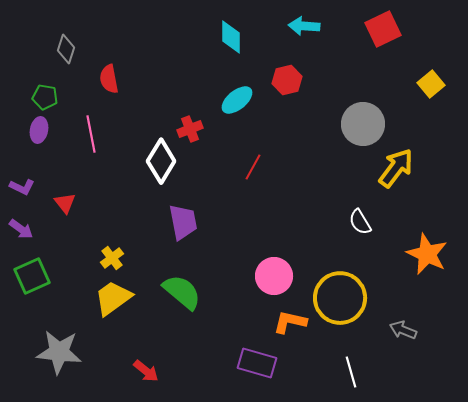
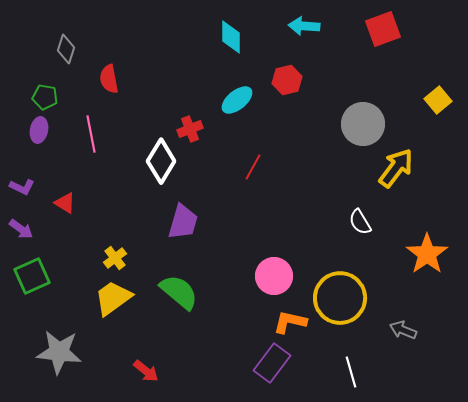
red square: rotated 6 degrees clockwise
yellow square: moved 7 px right, 16 px down
red triangle: rotated 20 degrees counterclockwise
purple trapezoid: rotated 27 degrees clockwise
orange star: rotated 12 degrees clockwise
yellow cross: moved 3 px right
green semicircle: moved 3 px left
purple rectangle: moved 15 px right; rotated 69 degrees counterclockwise
